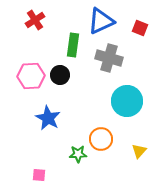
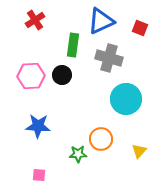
black circle: moved 2 px right
cyan circle: moved 1 px left, 2 px up
blue star: moved 10 px left, 8 px down; rotated 25 degrees counterclockwise
